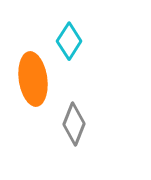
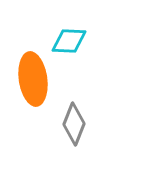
cyan diamond: rotated 60 degrees clockwise
